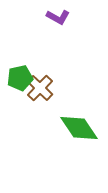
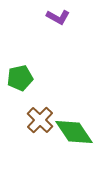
brown cross: moved 32 px down
green diamond: moved 5 px left, 4 px down
